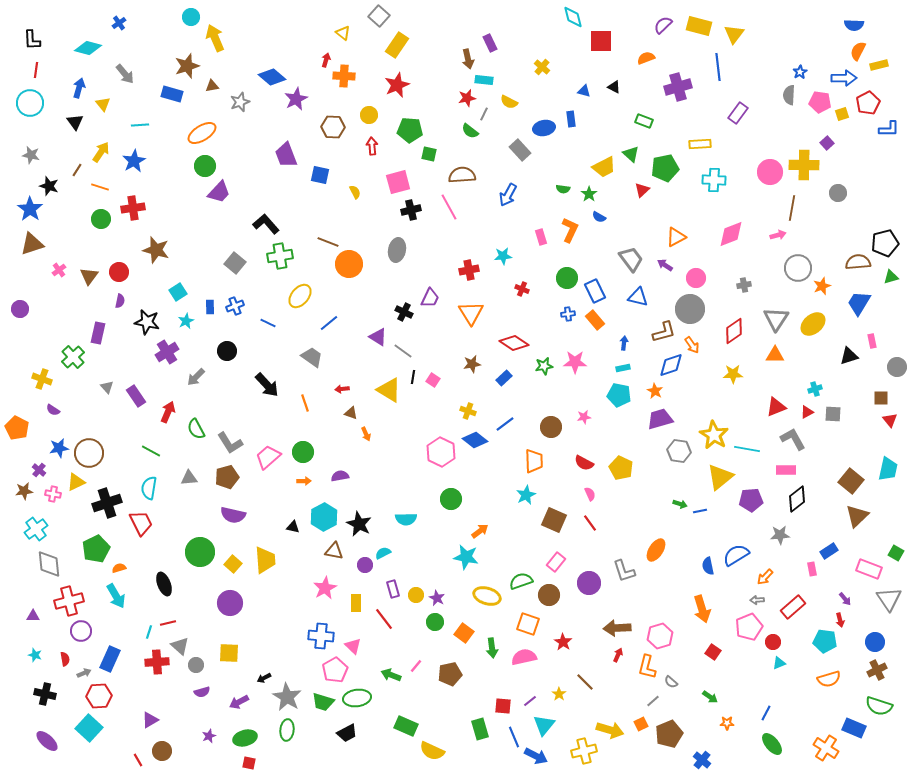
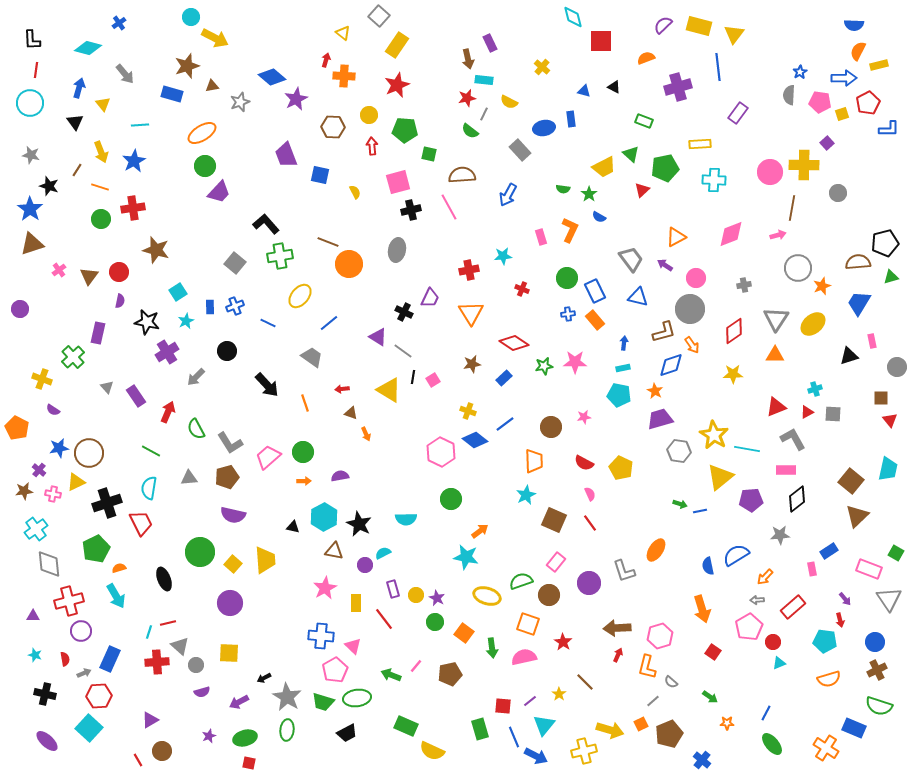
yellow arrow at (215, 38): rotated 140 degrees clockwise
green pentagon at (410, 130): moved 5 px left
yellow arrow at (101, 152): rotated 125 degrees clockwise
pink square at (433, 380): rotated 24 degrees clockwise
black ellipse at (164, 584): moved 5 px up
pink pentagon at (749, 627): rotated 8 degrees counterclockwise
